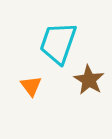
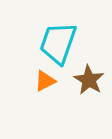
orange triangle: moved 14 px right, 5 px up; rotated 40 degrees clockwise
